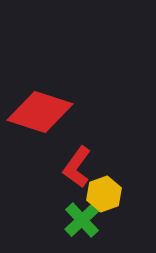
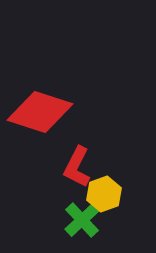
red L-shape: rotated 9 degrees counterclockwise
